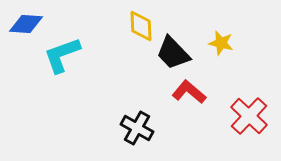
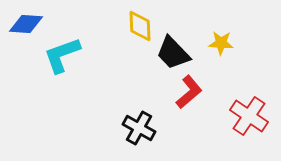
yellow diamond: moved 1 px left
yellow star: rotated 10 degrees counterclockwise
red L-shape: rotated 100 degrees clockwise
red cross: rotated 9 degrees counterclockwise
black cross: moved 2 px right
